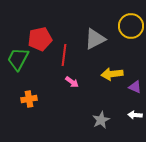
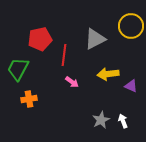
green trapezoid: moved 10 px down
yellow arrow: moved 4 px left
purple triangle: moved 4 px left, 1 px up
white arrow: moved 12 px left, 6 px down; rotated 64 degrees clockwise
